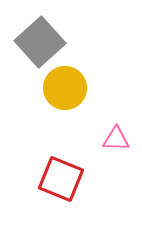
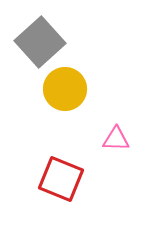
yellow circle: moved 1 px down
